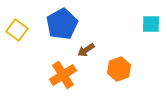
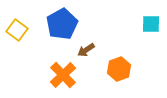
orange cross: rotated 12 degrees counterclockwise
